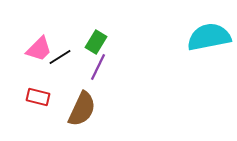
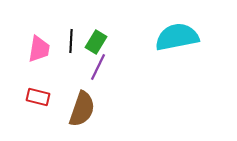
cyan semicircle: moved 32 px left
pink trapezoid: rotated 36 degrees counterclockwise
black line: moved 11 px right, 16 px up; rotated 55 degrees counterclockwise
brown semicircle: rotated 6 degrees counterclockwise
